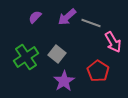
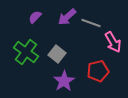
green cross: moved 5 px up; rotated 20 degrees counterclockwise
red pentagon: rotated 25 degrees clockwise
